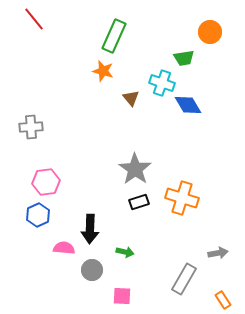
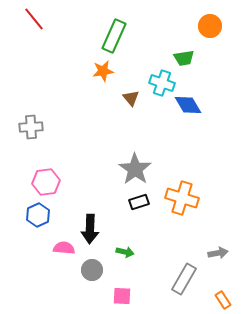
orange circle: moved 6 px up
orange star: rotated 25 degrees counterclockwise
